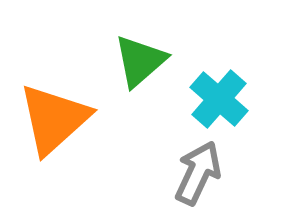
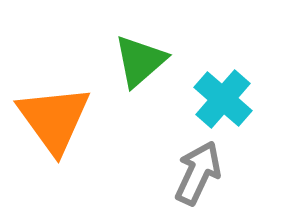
cyan cross: moved 4 px right
orange triangle: rotated 24 degrees counterclockwise
